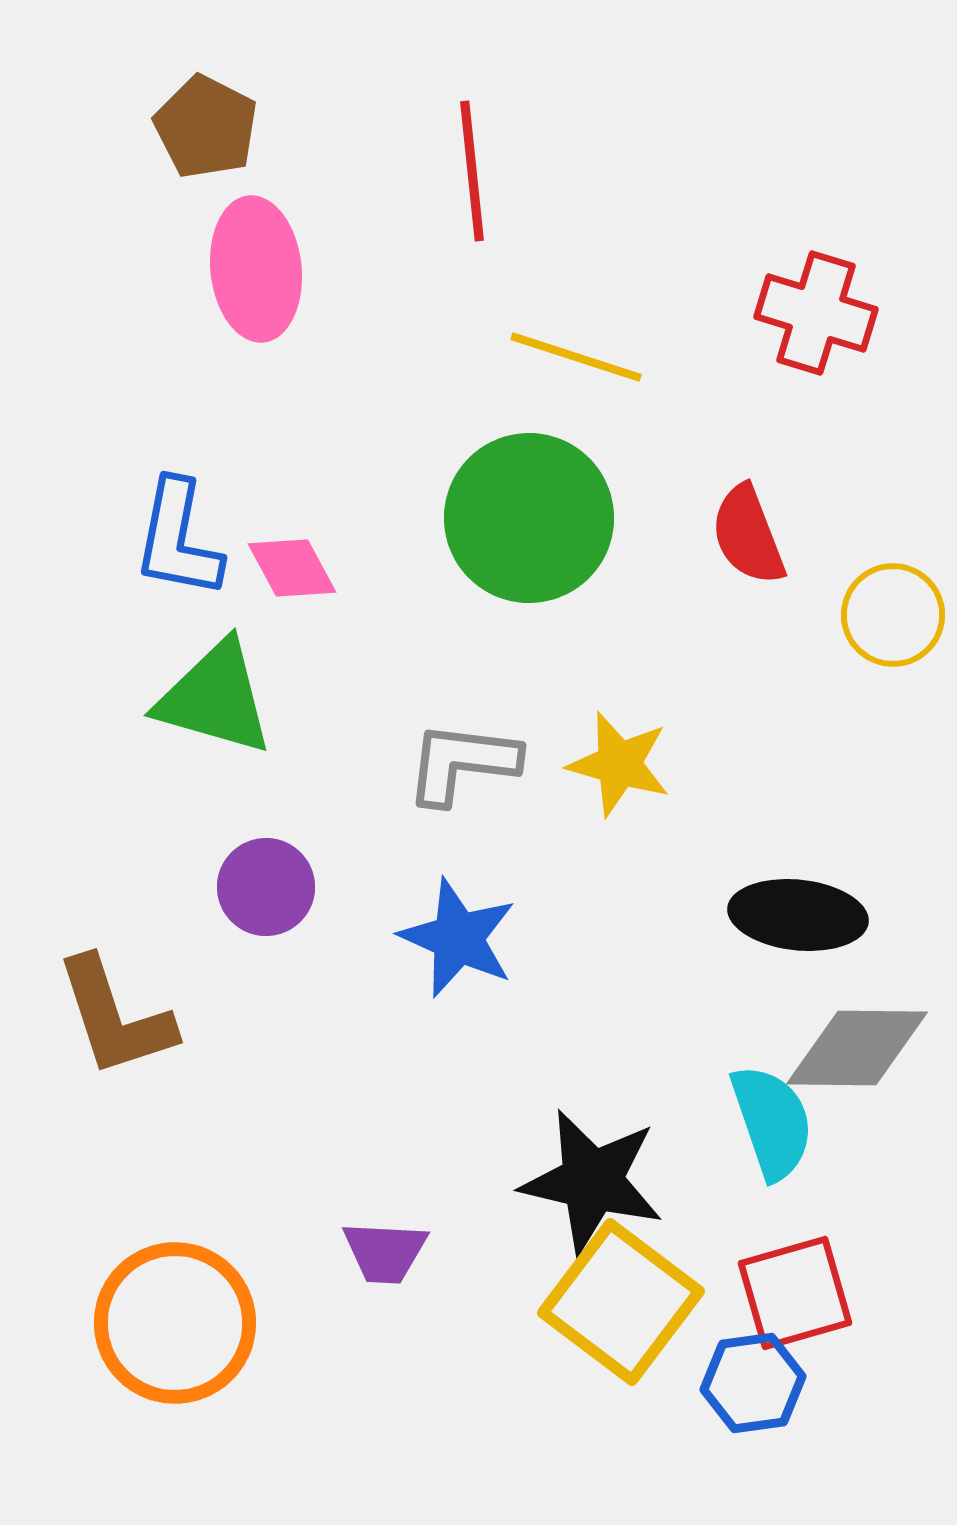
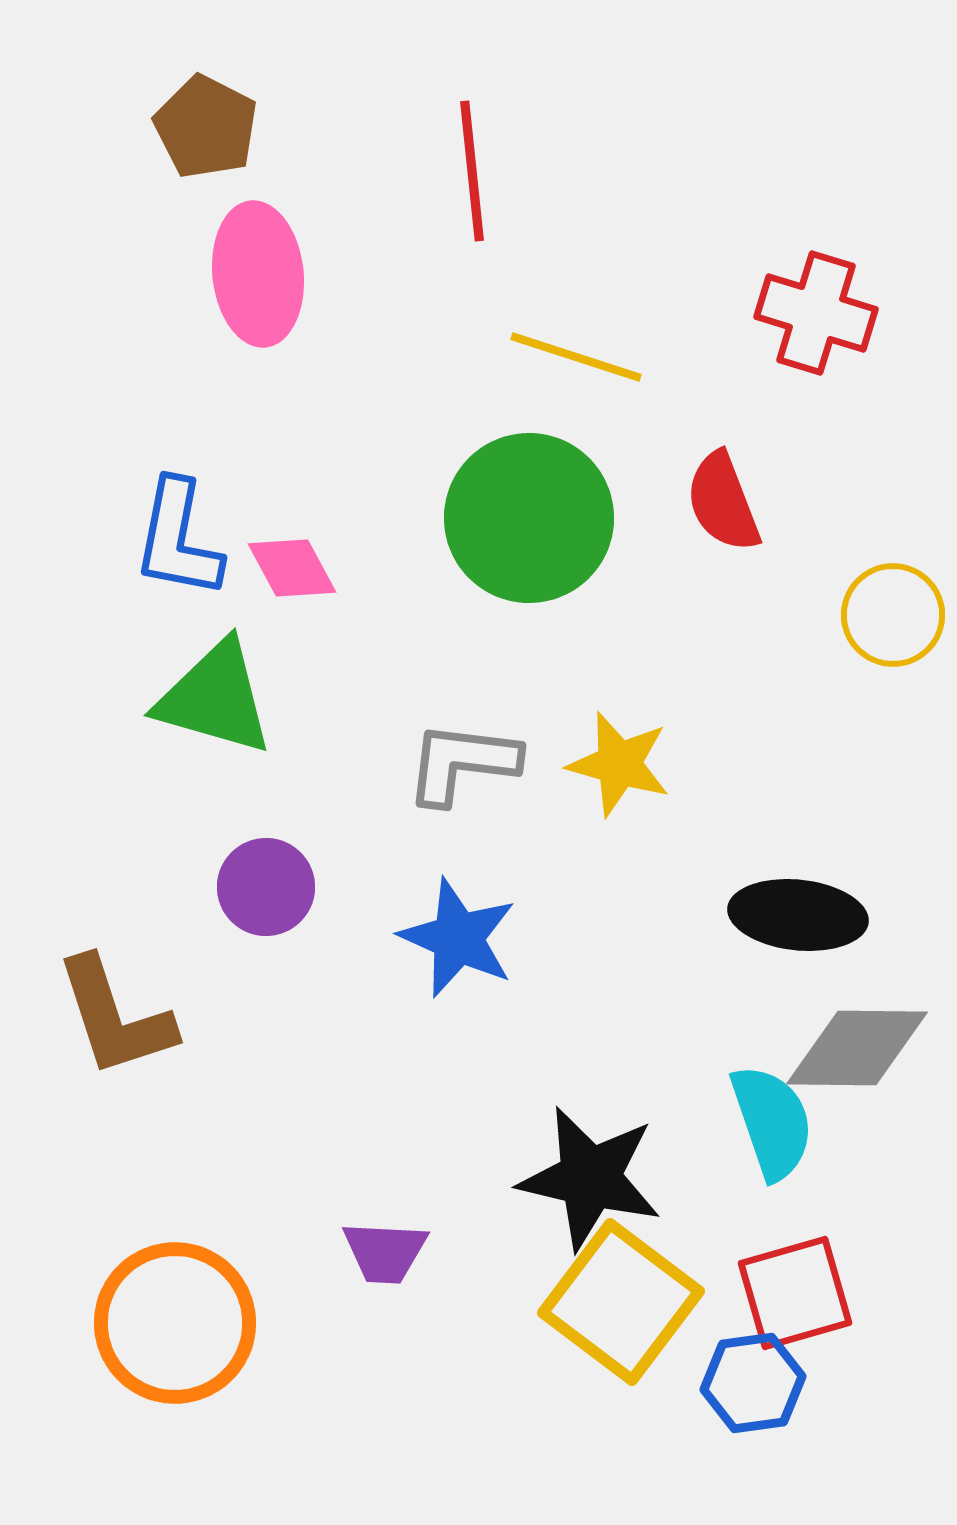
pink ellipse: moved 2 px right, 5 px down
red semicircle: moved 25 px left, 33 px up
black star: moved 2 px left, 3 px up
